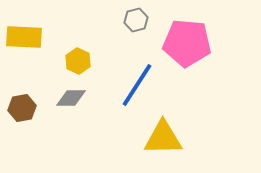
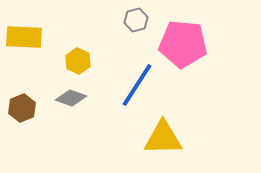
pink pentagon: moved 4 px left, 1 px down
gray diamond: rotated 20 degrees clockwise
brown hexagon: rotated 12 degrees counterclockwise
